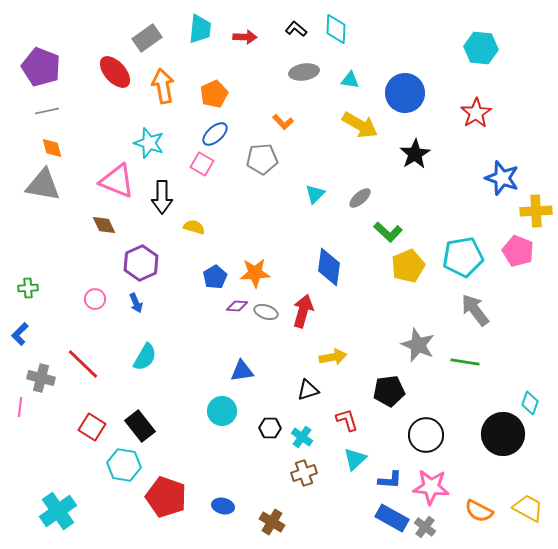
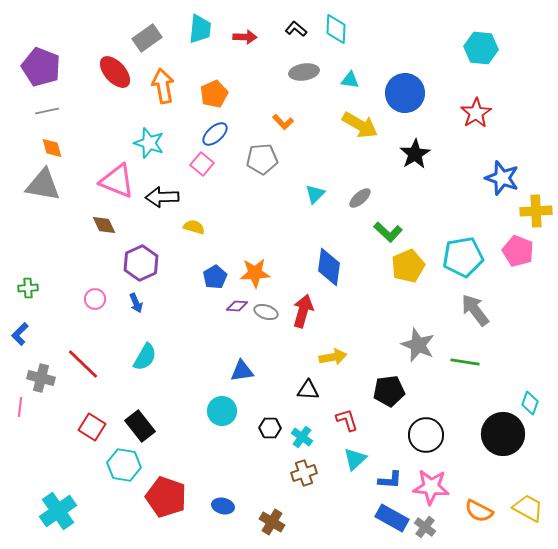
pink square at (202, 164): rotated 10 degrees clockwise
black arrow at (162, 197): rotated 88 degrees clockwise
black triangle at (308, 390): rotated 20 degrees clockwise
